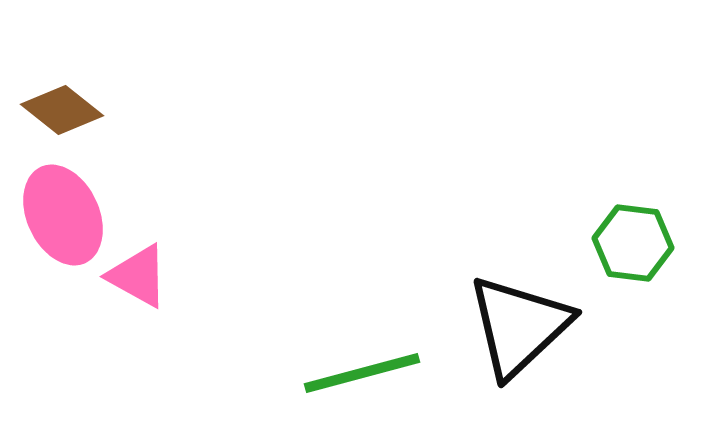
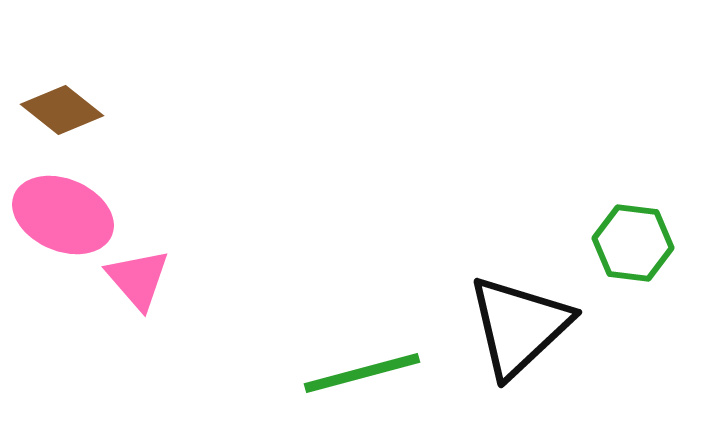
pink ellipse: rotated 42 degrees counterclockwise
pink triangle: moved 3 px down; rotated 20 degrees clockwise
